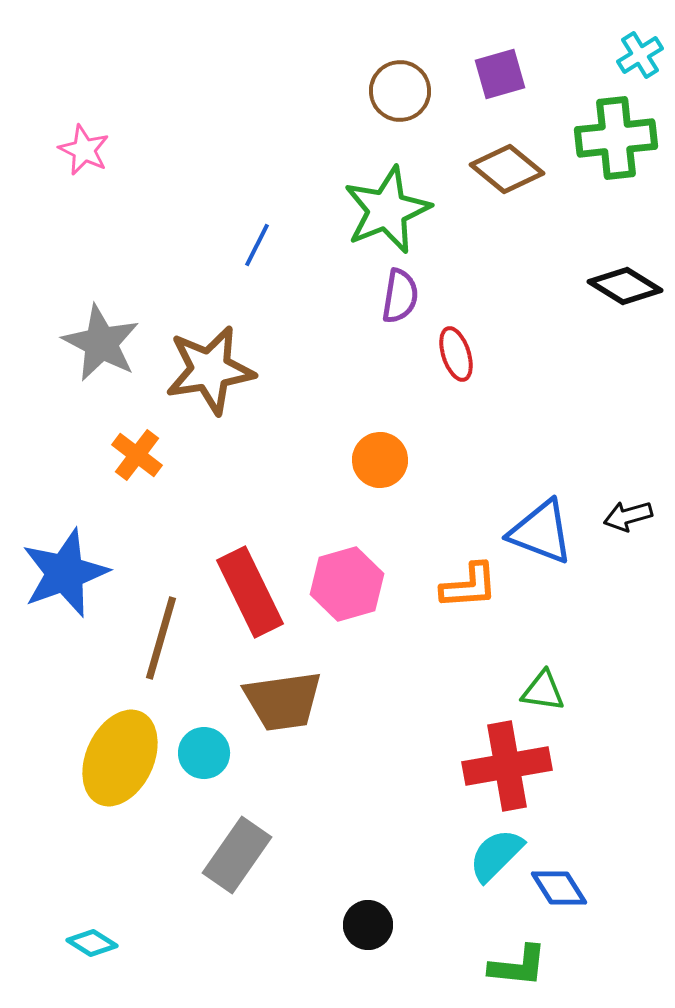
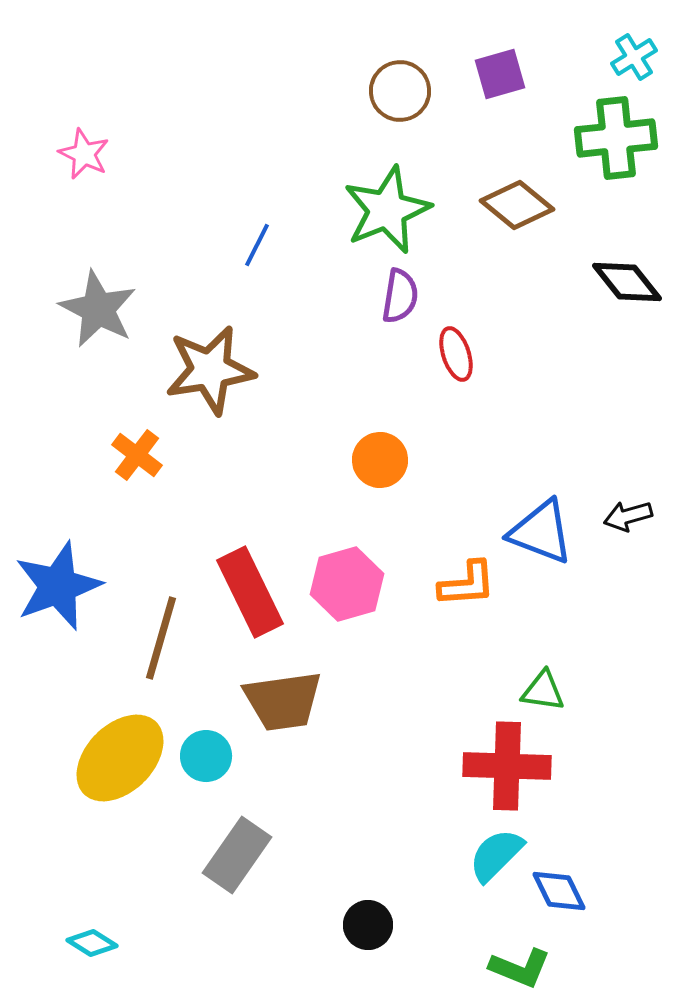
cyan cross: moved 6 px left, 2 px down
pink star: moved 4 px down
brown diamond: moved 10 px right, 36 px down
black diamond: moved 2 px right, 4 px up; rotated 20 degrees clockwise
gray star: moved 3 px left, 34 px up
blue star: moved 7 px left, 13 px down
orange L-shape: moved 2 px left, 2 px up
cyan circle: moved 2 px right, 3 px down
yellow ellipse: rotated 20 degrees clockwise
red cross: rotated 12 degrees clockwise
blue diamond: moved 3 px down; rotated 6 degrees clockwise
green L-shape: moved 2 px right, 2 px down; rotated 16 degrees clockwise
